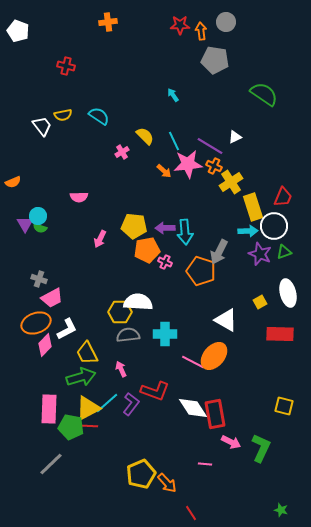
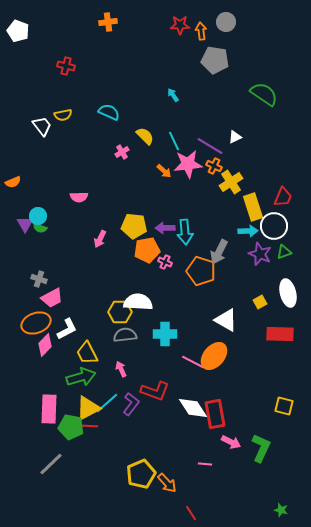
cyan semicircle at (99, 116): moved 10 px right, 4 px up; rotated 10 degrees counterclockwise
gray semicircle at (128, 335): moved 3 px left
